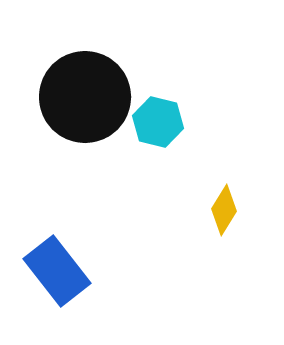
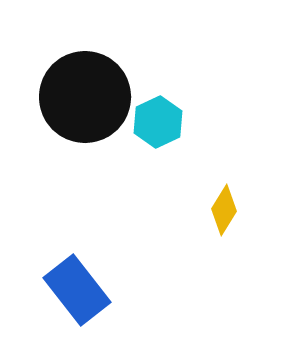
cyan hexagon: rotated 21 degrees clockwise
blue rectangle: moved 20 px right, 19 px down
